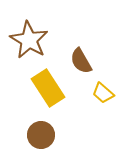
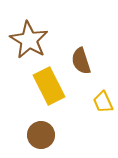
brown semicircle: rotated 12 degrees clockwise
yellow rectangle: moved 1 px right, 2 px up; rotated 6 degrees clockwise
yellow trapezoid: moved 9 px down; rotated 25 degrees clockwise
